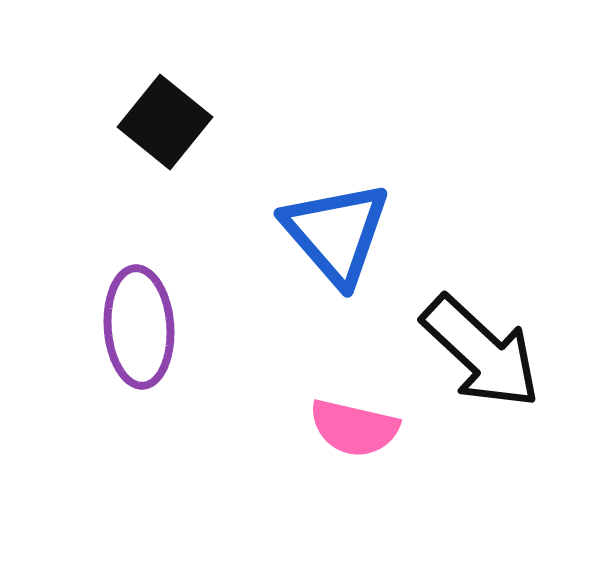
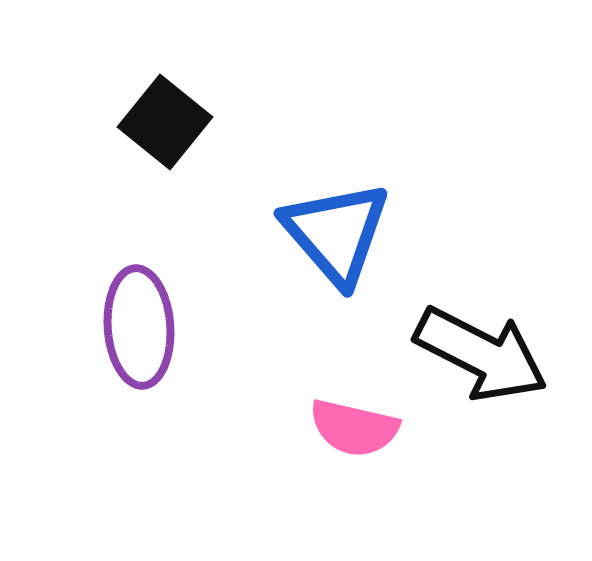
black arrow: moved 2 px down; rotated 16 degrees counterclockwise
